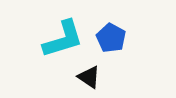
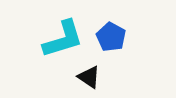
blue pentagon: moved 1 px up
